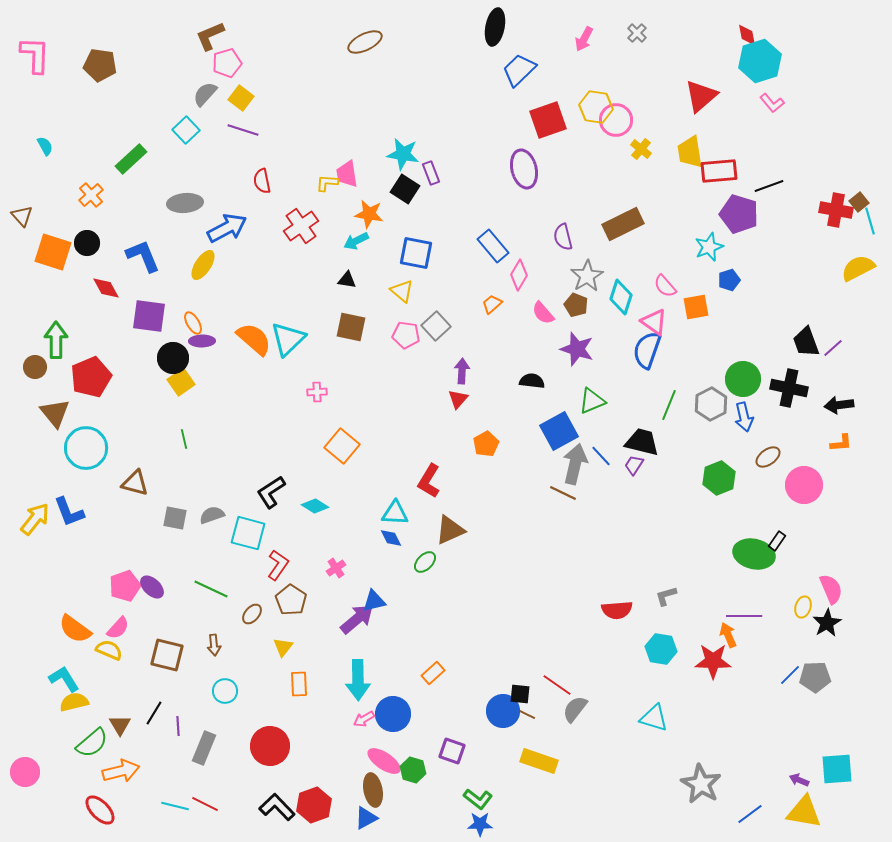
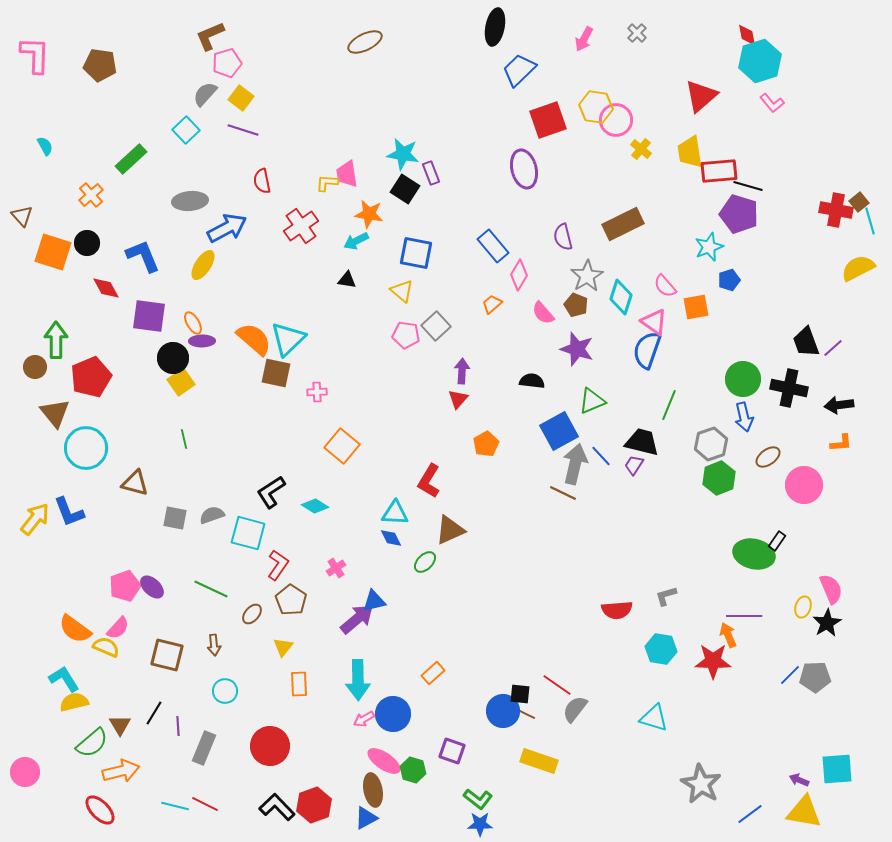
black line at (769, 186): moved 21 px left; rotated 36 degrees clockwise
gray ellipse at (185, 203): moved 5 px right, 2 px up
brown square at (351, 327): moved 75 px left, 46 px down
gray hexagon at (711, 404): moved 40 px down; rotated 8 degrees clockwise
yellow semicircle at (109, 650): moved 3 px left, 3 px up
